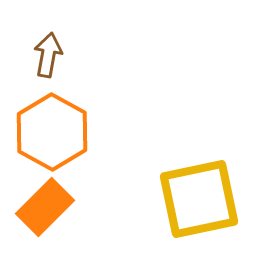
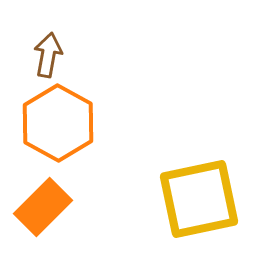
orange hexagon: moved 6 px right, 9 px up
orange rectangle: moved 2 px left
